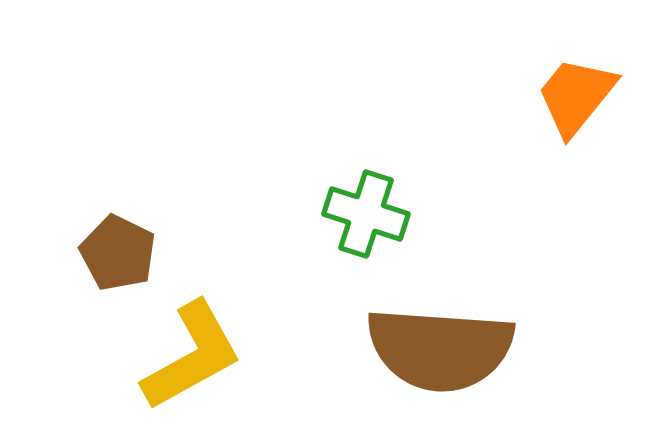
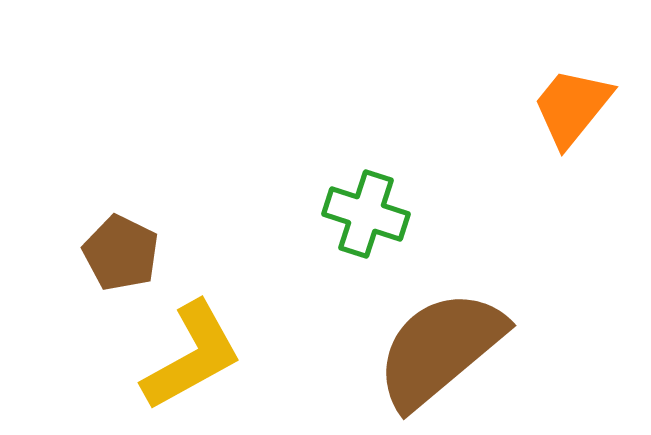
orange trapezoid: moved 4 px left, 11 px down
brown pentagon: moved 3 px right
brown semicircle: rotated 136 degrees clockwise
